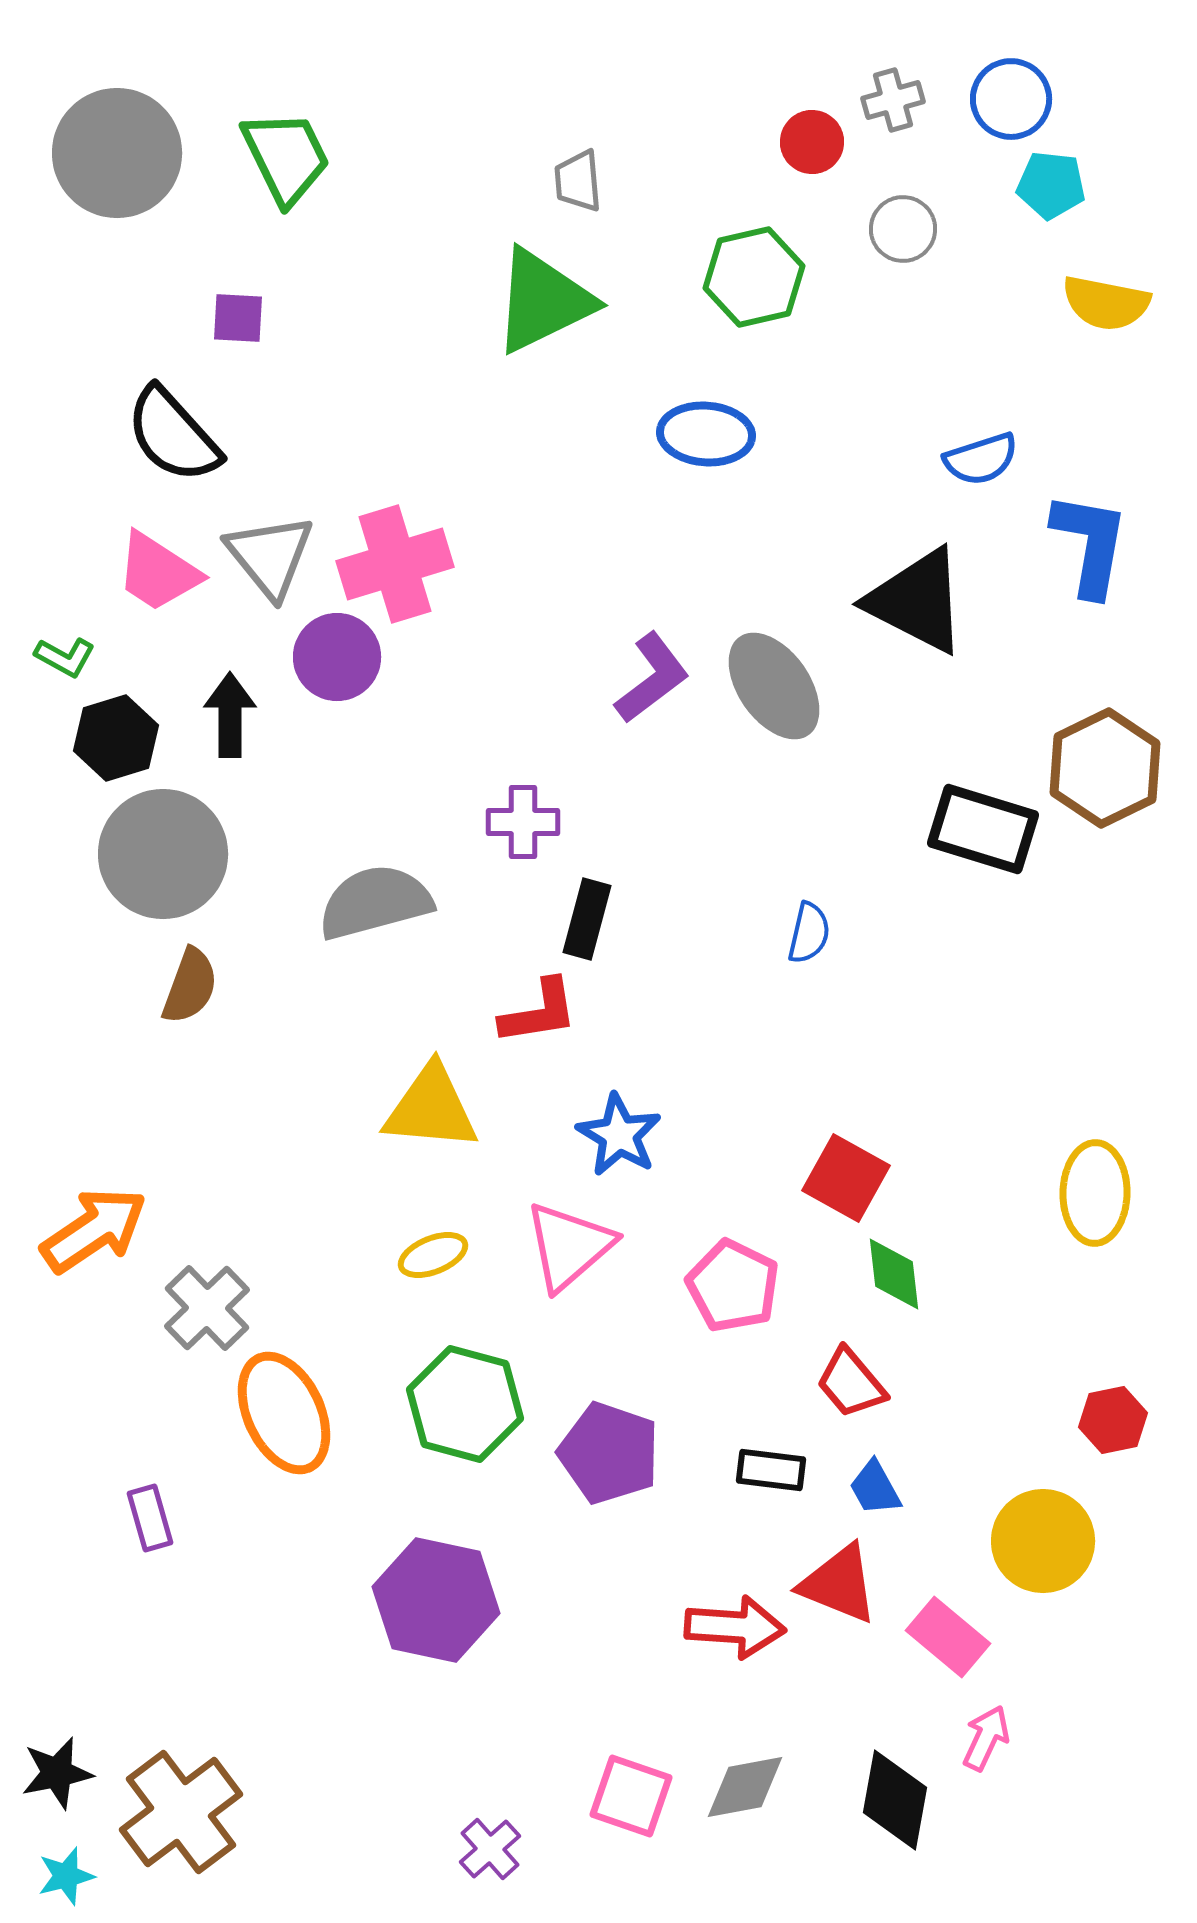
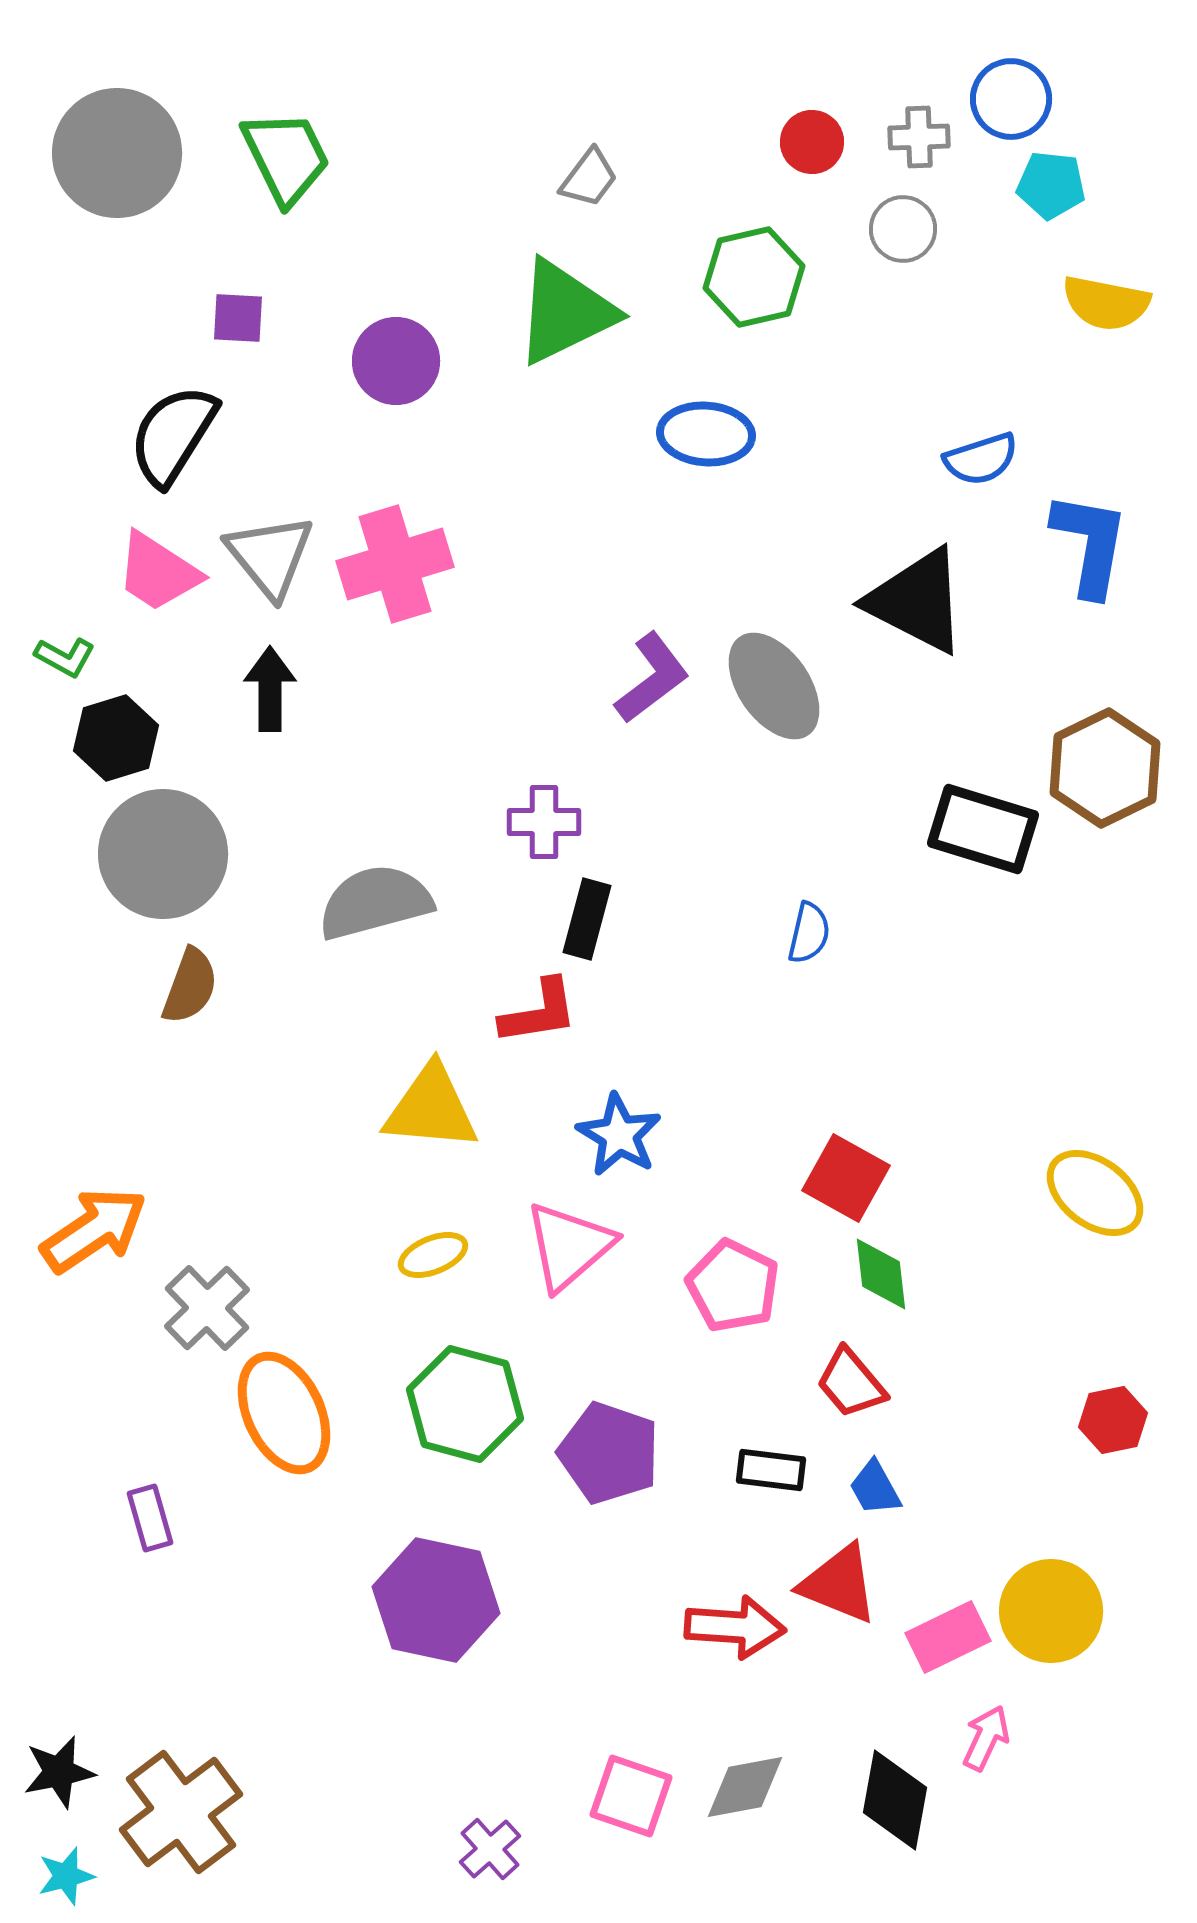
gray cross at (893, 100): moved 26 px right, 37 px down; rotated 14 degrees clockwise
gray trapezoid at (578, 181): moved 11 px right, 3 px up; rotated 138 degrees counterclockwise
green triangle at (543, 301): moved 22 px right, 11 px down
black semicircle at (173, 435): rotated 74 degrees clockwise
purple circle at (337, 657): moved 59 px right, 296 px up
black arrow at (230, 715): moved 40 px right, 26 px up
purple cross at (523, 822): moved 21 px right
yellow ellipse at (1095, 1193): rotated 54 degrees counterclockwise
green diamond at (894, 1274): moved 13 px left
yellow circle at (1043, 1541): moved 8 px right, 70 px down
pink rectangle at (948, 1637): rotated 66 degrees counterclockwise
black star at (57, 1773): moved 2 px right, 1 px up
